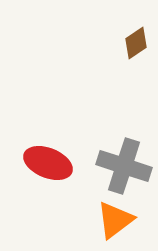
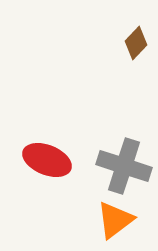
brown diamond: rotated 12 degrees counterclockwise
red ellipse: moved 1 px left, 3 px up
